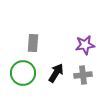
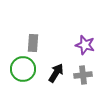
purple star: rotated 24 degrees clockwise
green circle: moved 4 px up
